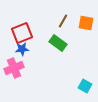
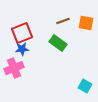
brown line: rotated 40 degrees clockwise
